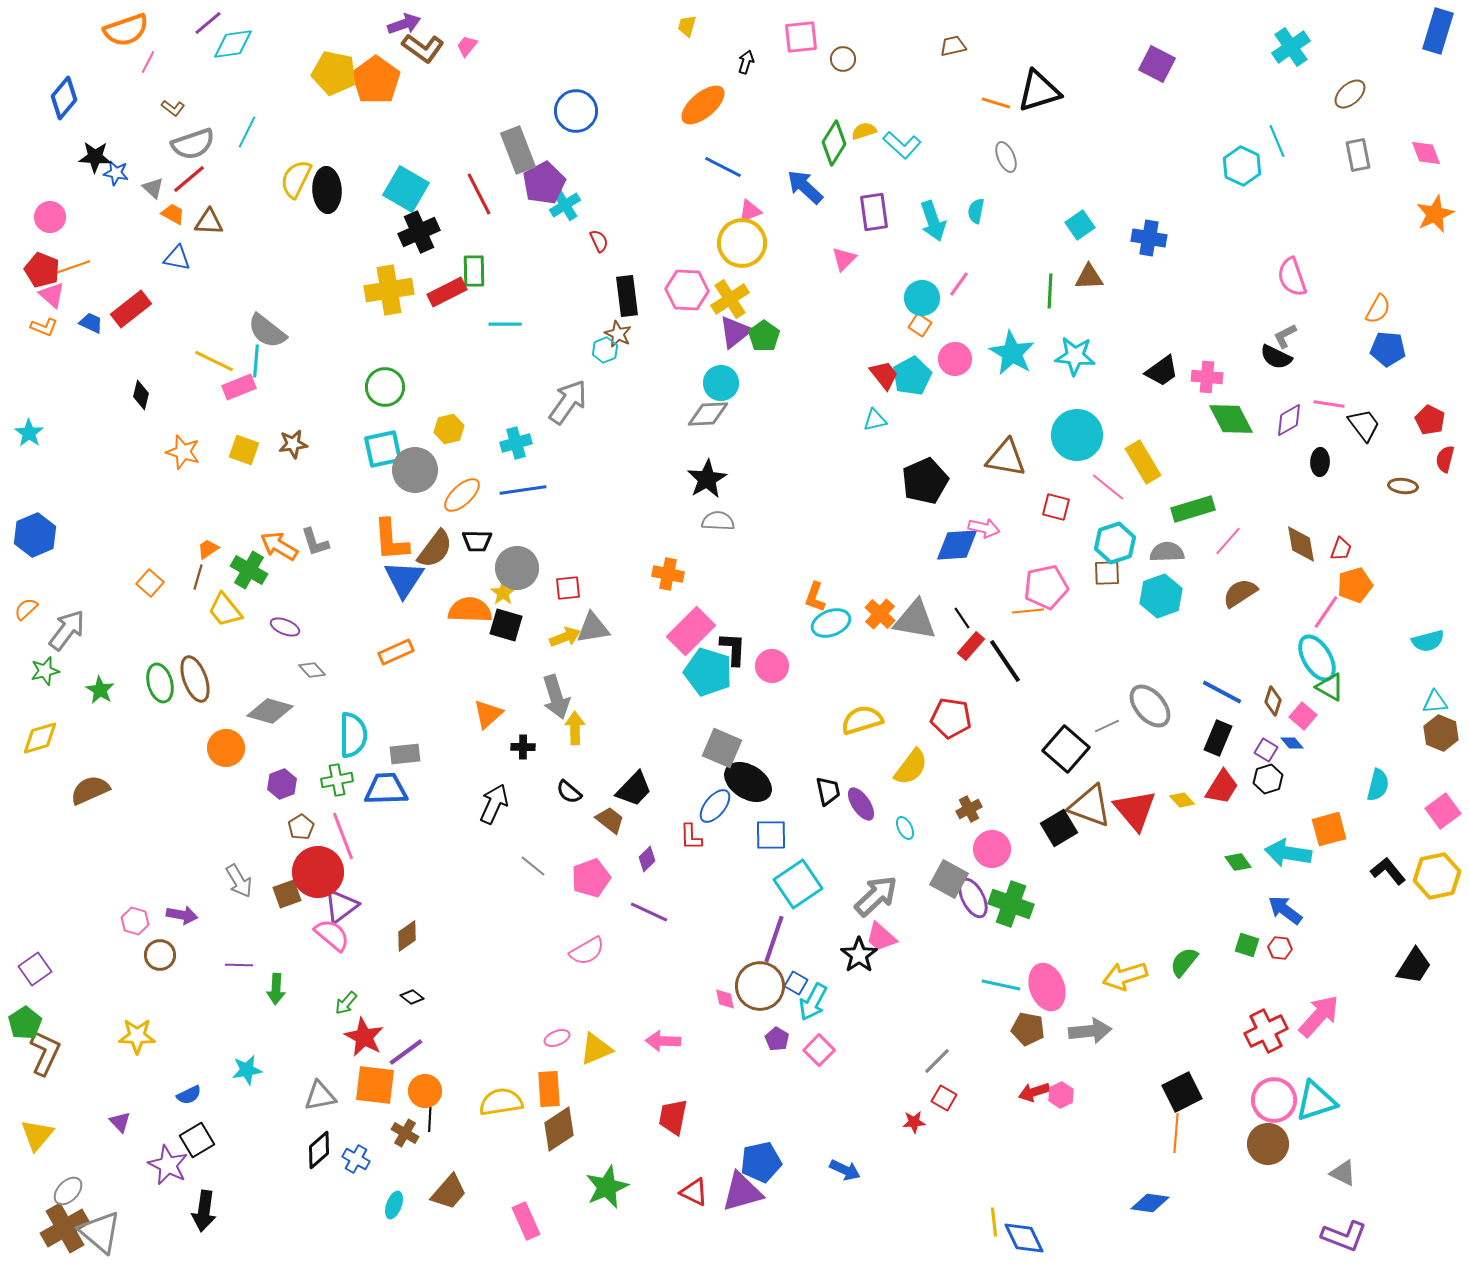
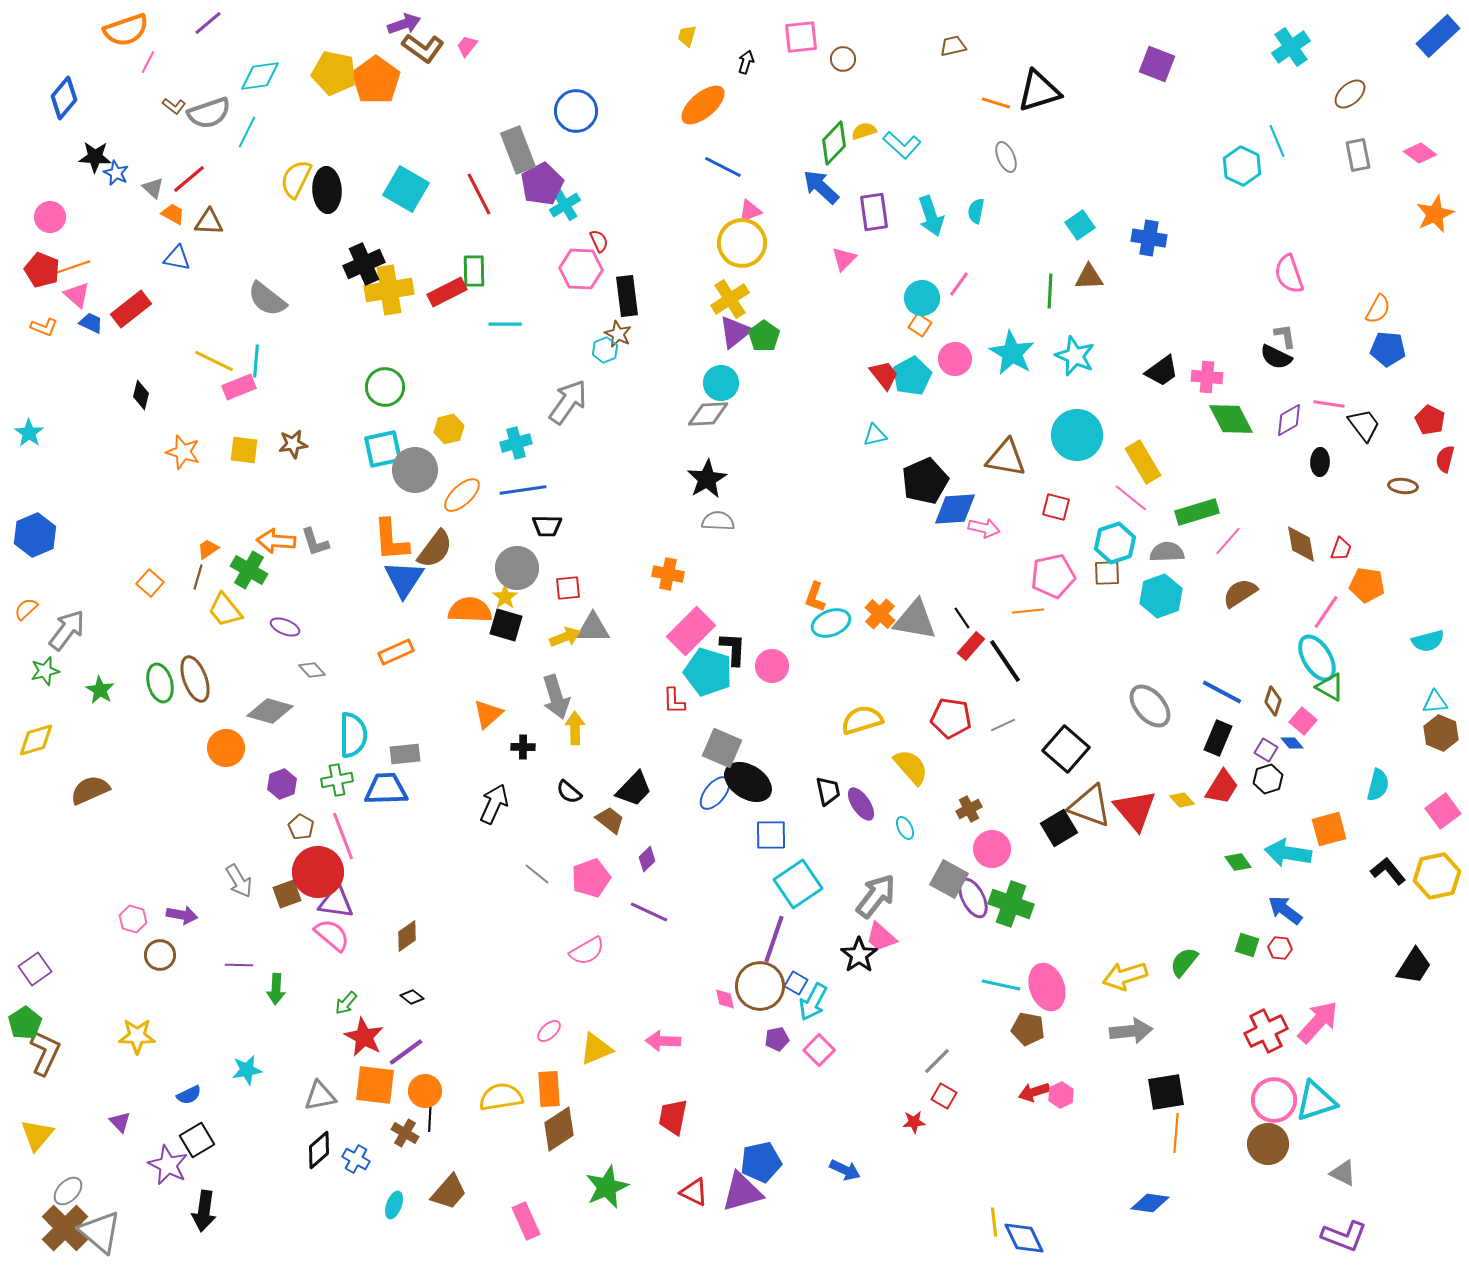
yellow trapezoid at (687, 26): moved 10 px down
blue rectangle at (1438, 31): moved 5 px down; rotated 30 degrees clockwise
cyan diamond at (233, 44): moved 27 px right, 32 px down
purple square at (1157, 64): rotated 6 degrees counterclockwise
brown L-shape at (173, 108): moved 1 px right, 2 px up
green diamond at (834, 143): rotated 12 degrees clockwise
gray semicircle at (193, 144): moved 16 px right, 31 px up
pink diamond at (1426, 153): moved 6 px left; rotated 32 degrees counterclockwise
blue star at (116, 173): rotated 15 degrees clockwise
purple pentagon at (544, 183): moved 2 px left, 1 px down
blue arrow at (805, 187): moved 16 px right
cyan arrow at (933, 221): moved 2 px left, 5 px up
black cross at (419, 232): moved 55 px left, 32 px down
pink semicircle at (1292, 277): moved 3 px left, 3 px up
pink hexagon at (687, 290): moved 106 px left, 21 px up
pink triangle at (52, 295): moved 25 px right
gray semicircle at (267, 331): moved 32 px up
gray L-shape at (1285, 336): rotated 108 degrees clockwise
cyan star at (1075, 356): rotated 18 degrees clockwise
cyan triangle at (875, 420): moved 15 px down
yellow square at (244, 450): rotated 12 degrees counterclockwise
pink line at (1108, 487): moved 23 px right, 11 px down
green rectangle at (1193, 509): moved 4 px right, 3 px down
black trapezoid at (477, 541): moved 70 px right, 15 px up
blue diamond at (957, 545): moved 2 px left, 36 px up
orange arrow at (279, 546): moved 3 px left, 5 px up; rotated 27 degrees counterclockwise
orange pentagon at (1355, 585): moved 12 px right; rotated 24 degrees clockwise
pink pentagon at (1046, 587): moved 7 px right, 11 px up
yellow star at (503, 593): moved 2 px right, 4 px down
gray triangle at (593, 628): rotated 9 degrees clockwise
pink square at (1303, 716): moved 5 px down
gray line at (1107, 726): moved 104 px left, 1 px up
yellow diamond at (40, 738): moved 4 px left, 2 px down
yellow semicircle at (911, 767): rotated 78 degrees counterclockwise
blue ellipse at (715, 806): moved 13 px up
brown pentagon at (301, 827): rotated 10 degrees counterclockwise
red L-shape at (691, 837): moved 17 px left, 136 px up
gray line at (533, 866): moved 4 px right, 8 px down
gray arrow at (876, 896): rotated 9 degrees counterclockwise
purple triangle at (341, 906): moved 5 px left, 4 px up; rotated 45 degrees clockwise
pink hexagon at (135, 921): moved 2 px left, 2 px up
pink arrow at (1319, 1016): moved 1 px left, 6 px down
gray arrow at (1090, 1031): moved 41 px right
pink ellipse at (557, 1038): moved 8 px left, 7 px up; rotated 20 degrees counterclockwise
purple pentagon at (777, 1039): rotated 30 degrees clockwise
black square at (1182, 1092): moved 16 px left; rotated 18 degrees clockwise
red square at (944, 1098): moved 2 px up
yellow semicircle at (501, 1102): moved 5 px up
brown cross at (65, 1228): rotated 15 degrees counterclockwise
